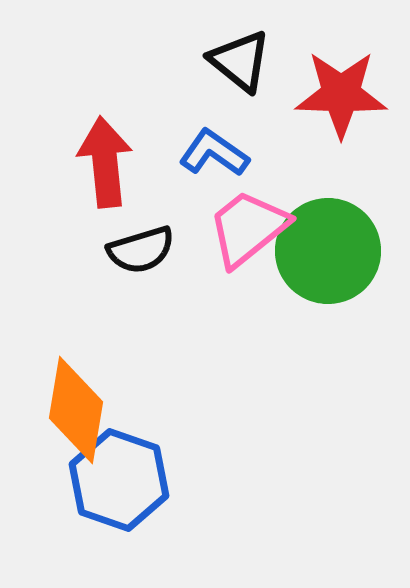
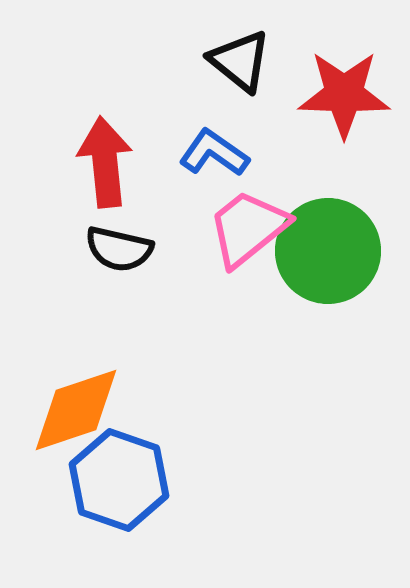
red star: moved 3 px right
black semicircle: moved 22 px left, 1 px up; rotated 30 degrees clockwise
orange diamond: rotated 62 degrees clockwise
